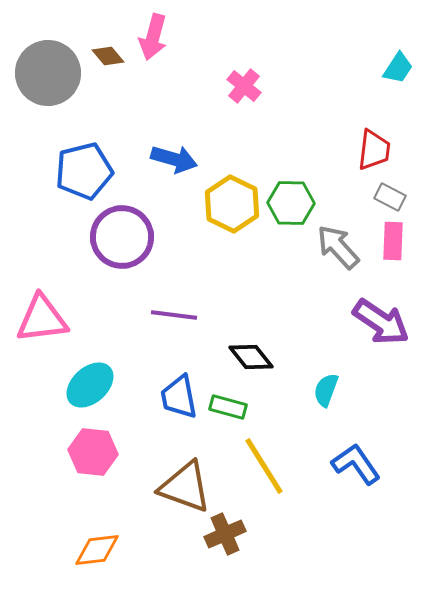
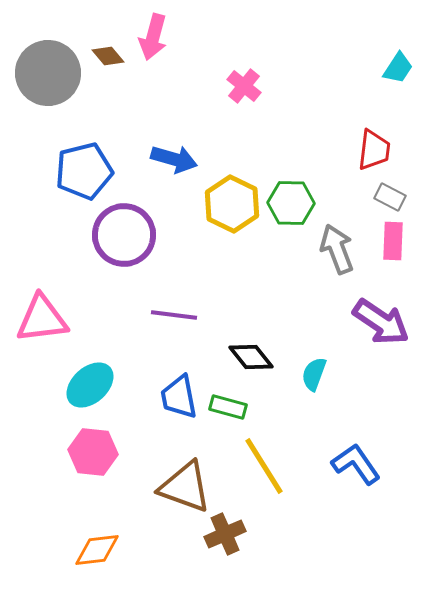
purple circle: moved 2 px right, 2 px up
gray arrow: moved 1 px left, 2 px down; rotated 21 degrees clockwise
cyan semicircle: moved 12 px left, 16 px up
